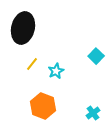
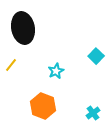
black ellipse: rotated 24 degrees counterclockwise
yellow line: moved 21 px left, 1 px down
